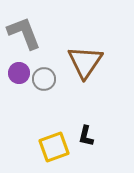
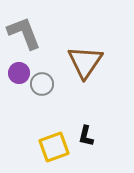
gray circle: moved 2 px left, 5 px down
